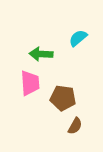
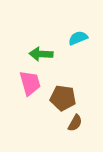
cyan semicircle: rotated 18 degrees clockwise
pink trapezoid: rotated 12 degrees counterclockwise
brown semicircle: moved 3 px up
